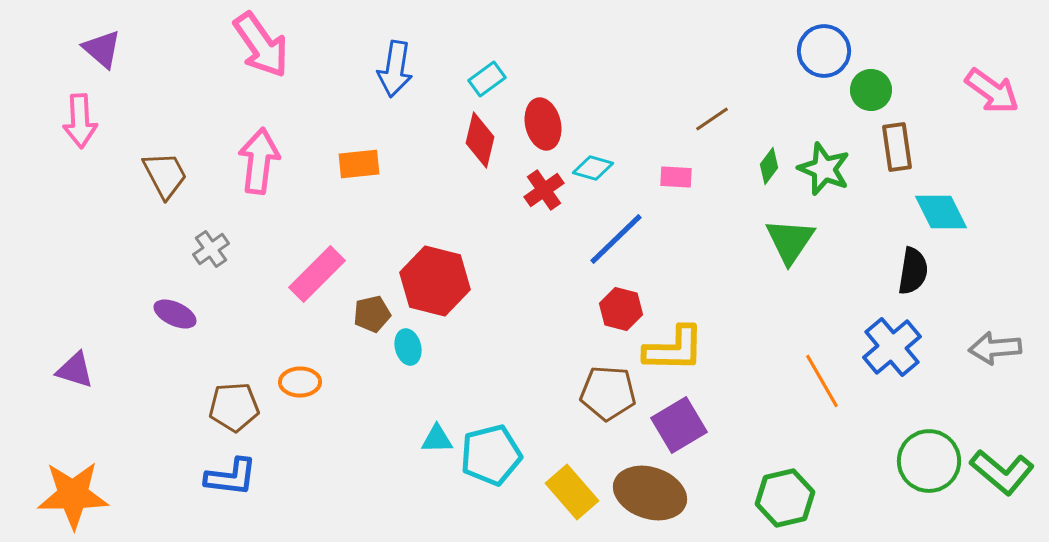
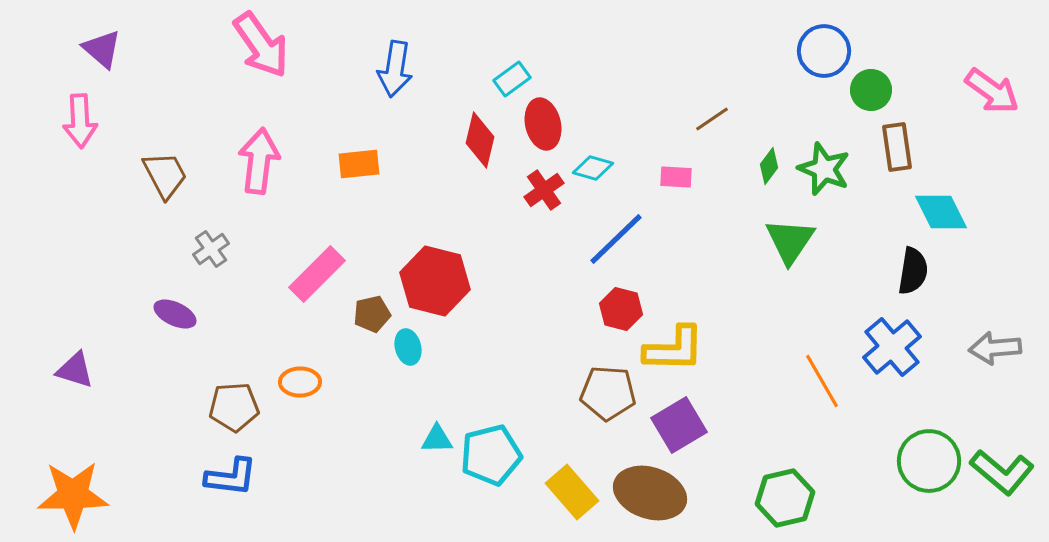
cyan rectangle at (487, 79): moved 25 px right
